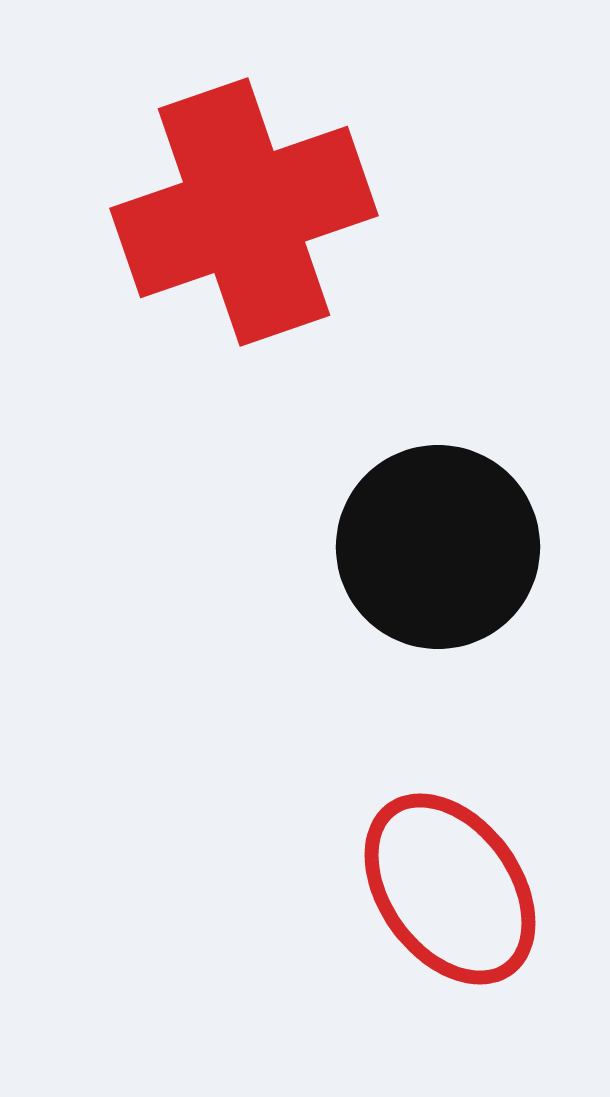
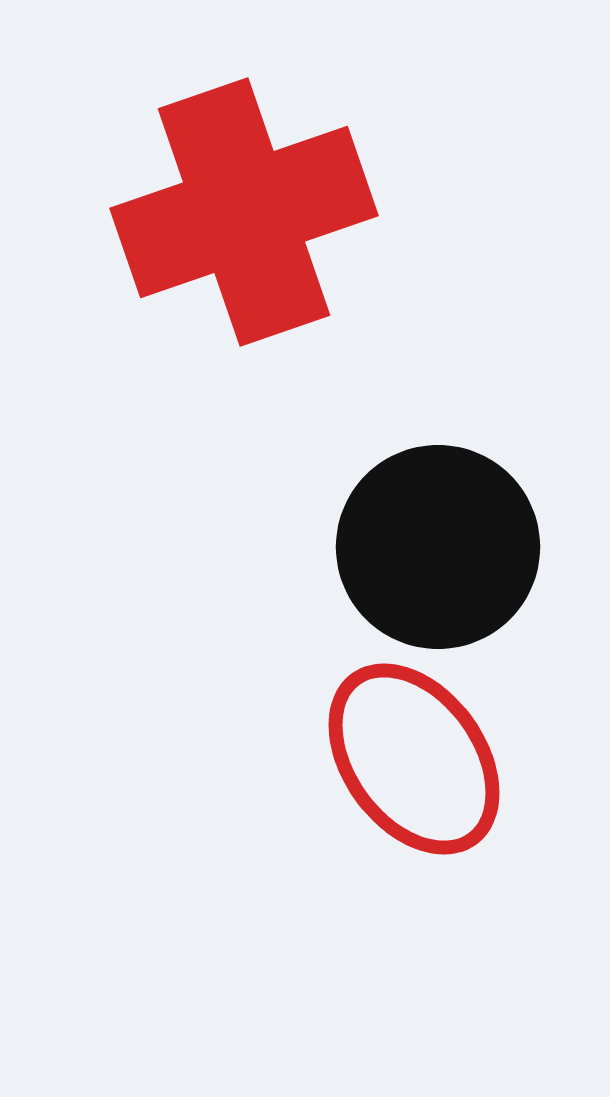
red ellipse: moved 36 px left, 130 px up
